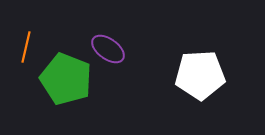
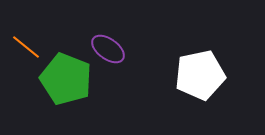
orange line: rotated 64 degrees counterclockwise
white pentagon: rotated 9 degrees counterclockwise
